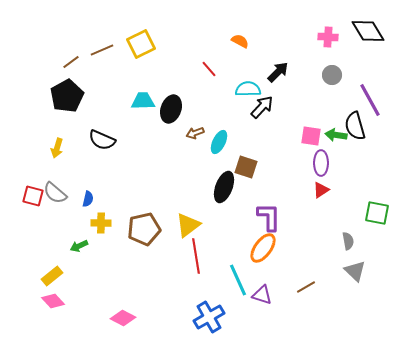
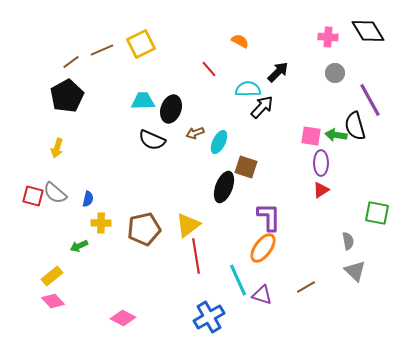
gray circle at (332, 75): moved 3 px right, 2 px up
black semicircle at (102, 140): moved 50 px right
